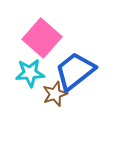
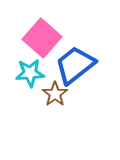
blue trapezoid: moved 6 px up
brown star: rotated 15 degrees counterclockwise
